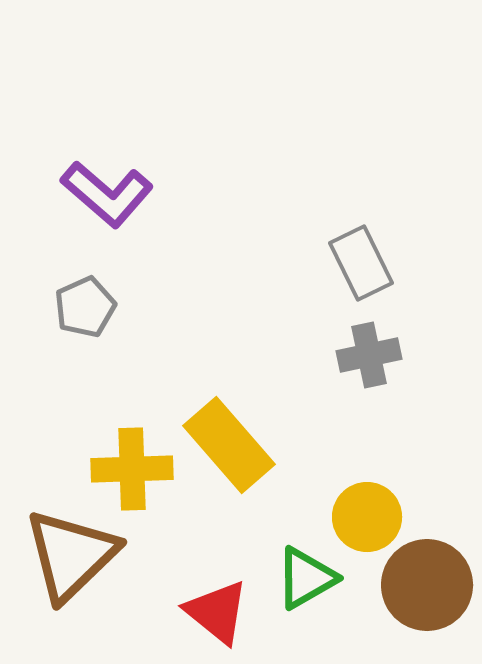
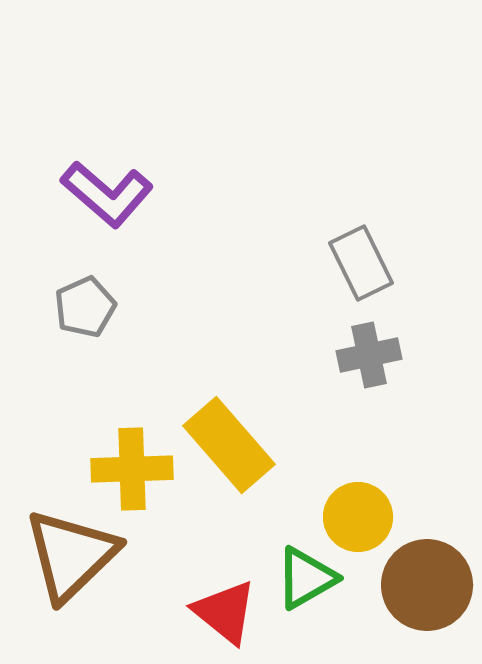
yellow circle: moved 9 px left
red triangle: moved 8 px right
